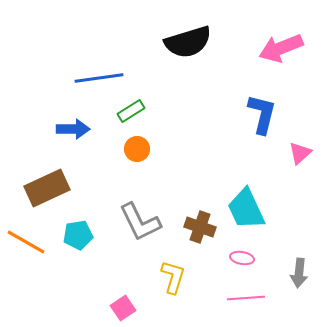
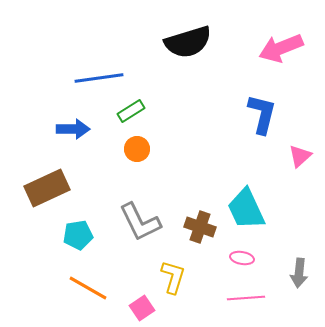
pink triangle: moved 3 px down
orange line: moved 62 px right, 46 px down
pink square: moved 19 px right
